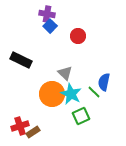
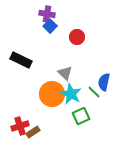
red circle: moved 1 px left, 1 px down
